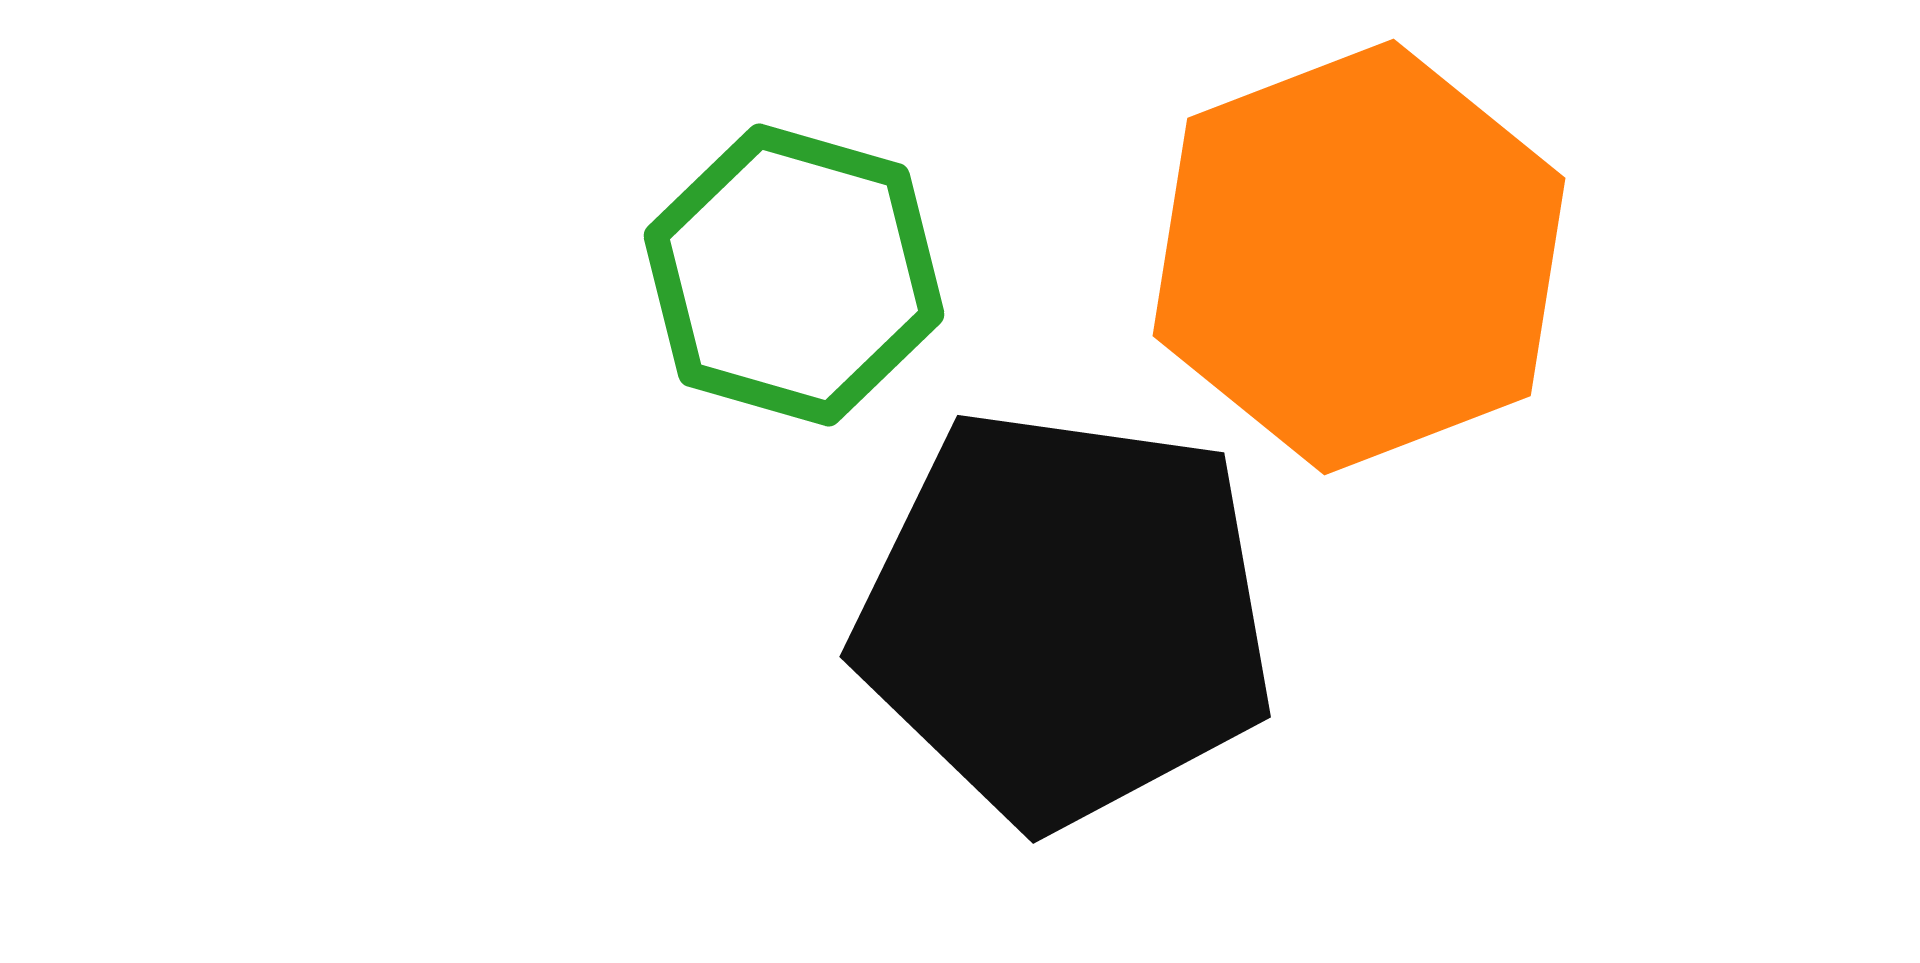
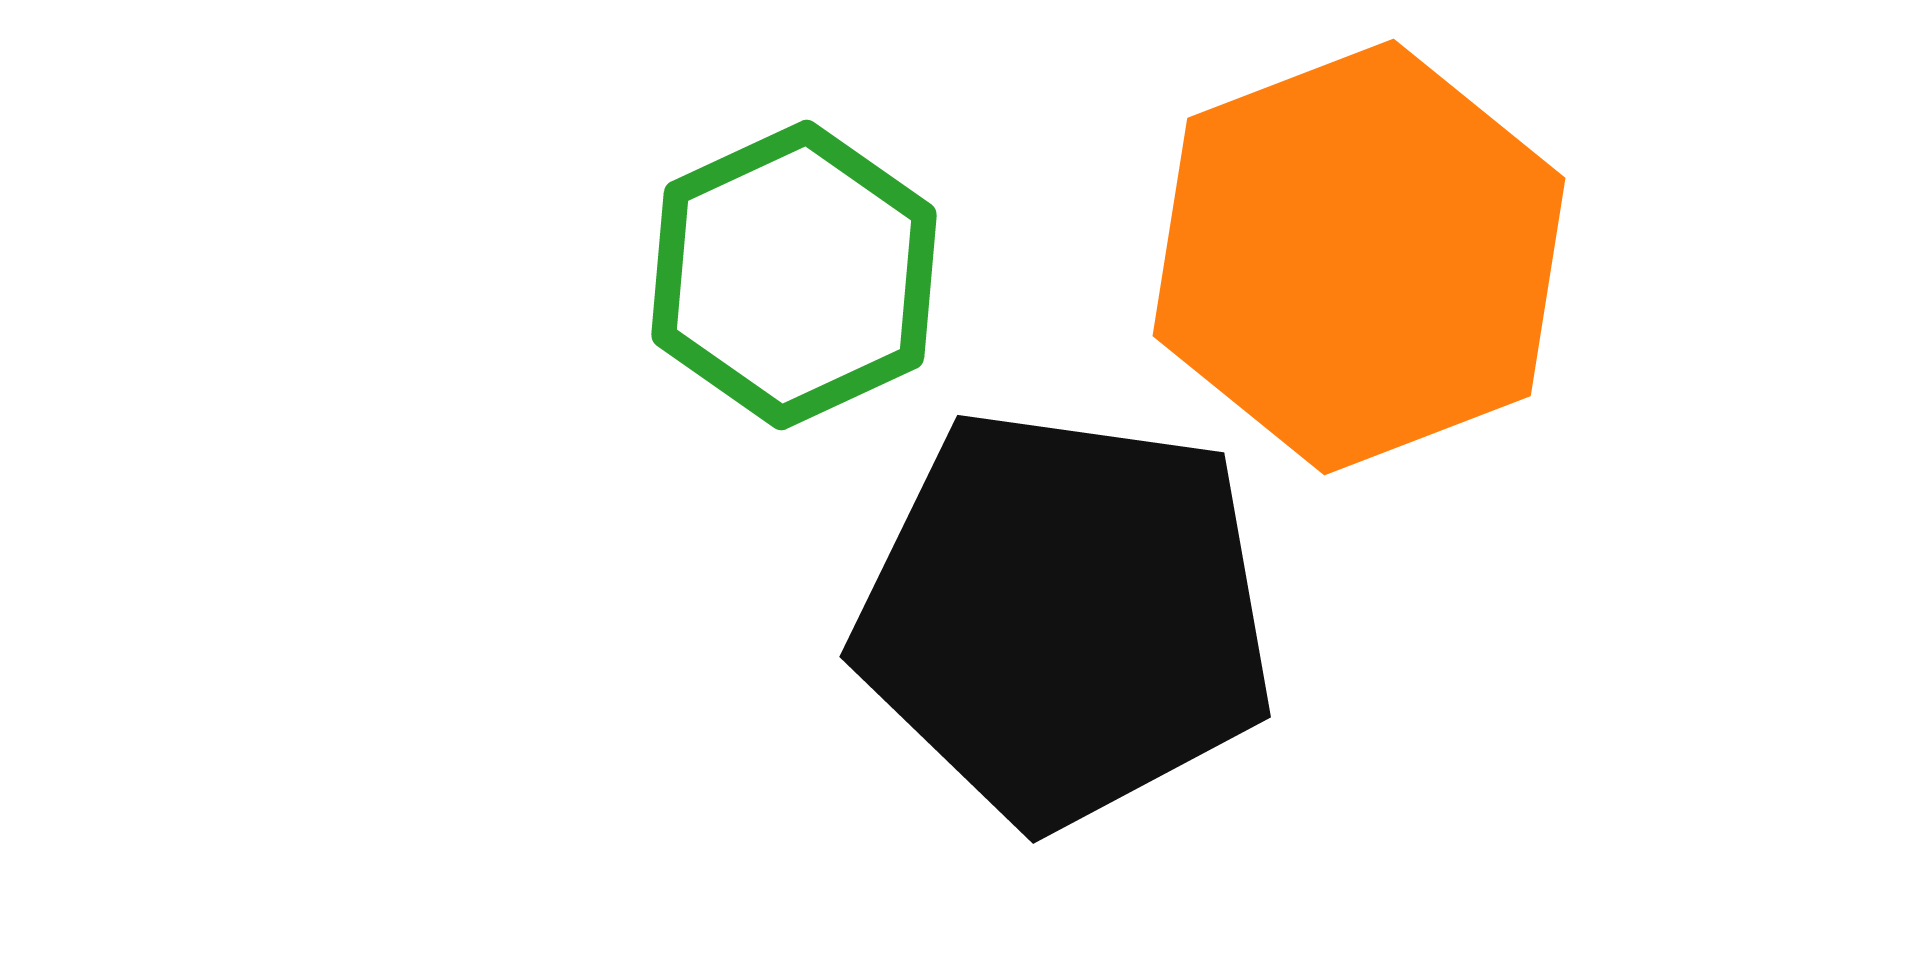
green hexagon: rotated 19 degrees clockwise
